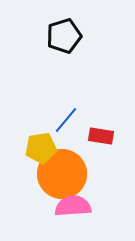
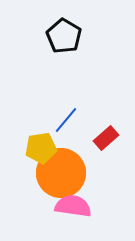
black pentagon: rotated 24 degrees counterclockwise
red rectangle: moved 5 px right, 2 px down; rotated 50 degrees counterclockwise
orange circle: moved 1 px left, 1 px up
pink semicircle: rotated 12 degrees clockwise
